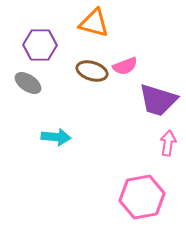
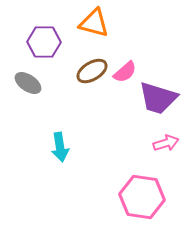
purple hexagon: moved 4 px right, 3 px up
pink semicircle: moved 6 px down; rotated 20 degrees counterclockwise
brown ellipse: rotated 48 degrees counterclockwise
purple trapezoid: moved 2 px up
cyan arrow: moved 4 px right, 10 px down; rotated 76 degrees clockwise
pink arrow: moved 2 px left; rotated 65 degrees clockwise
pink hexagon: rotated 18 degrees clockwise
